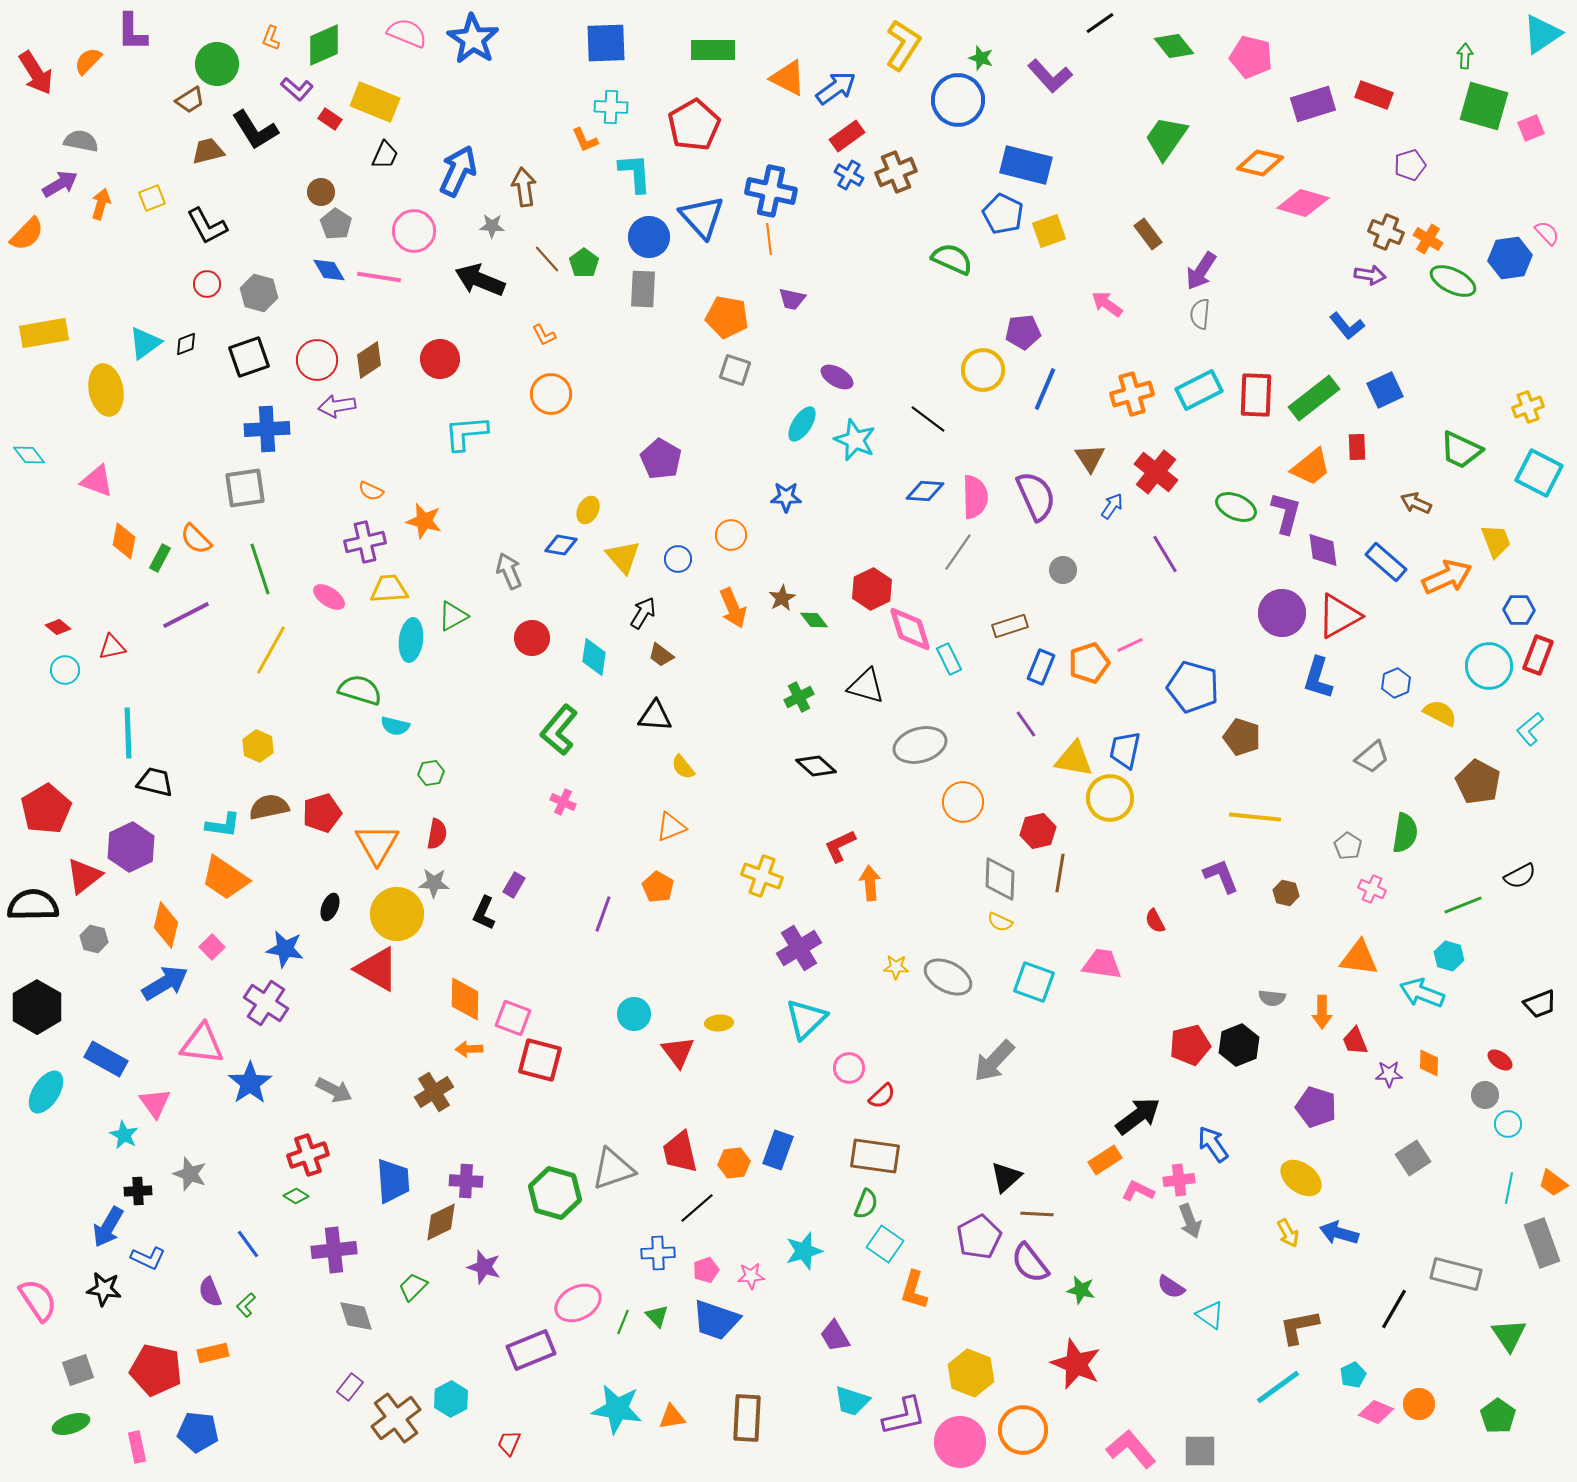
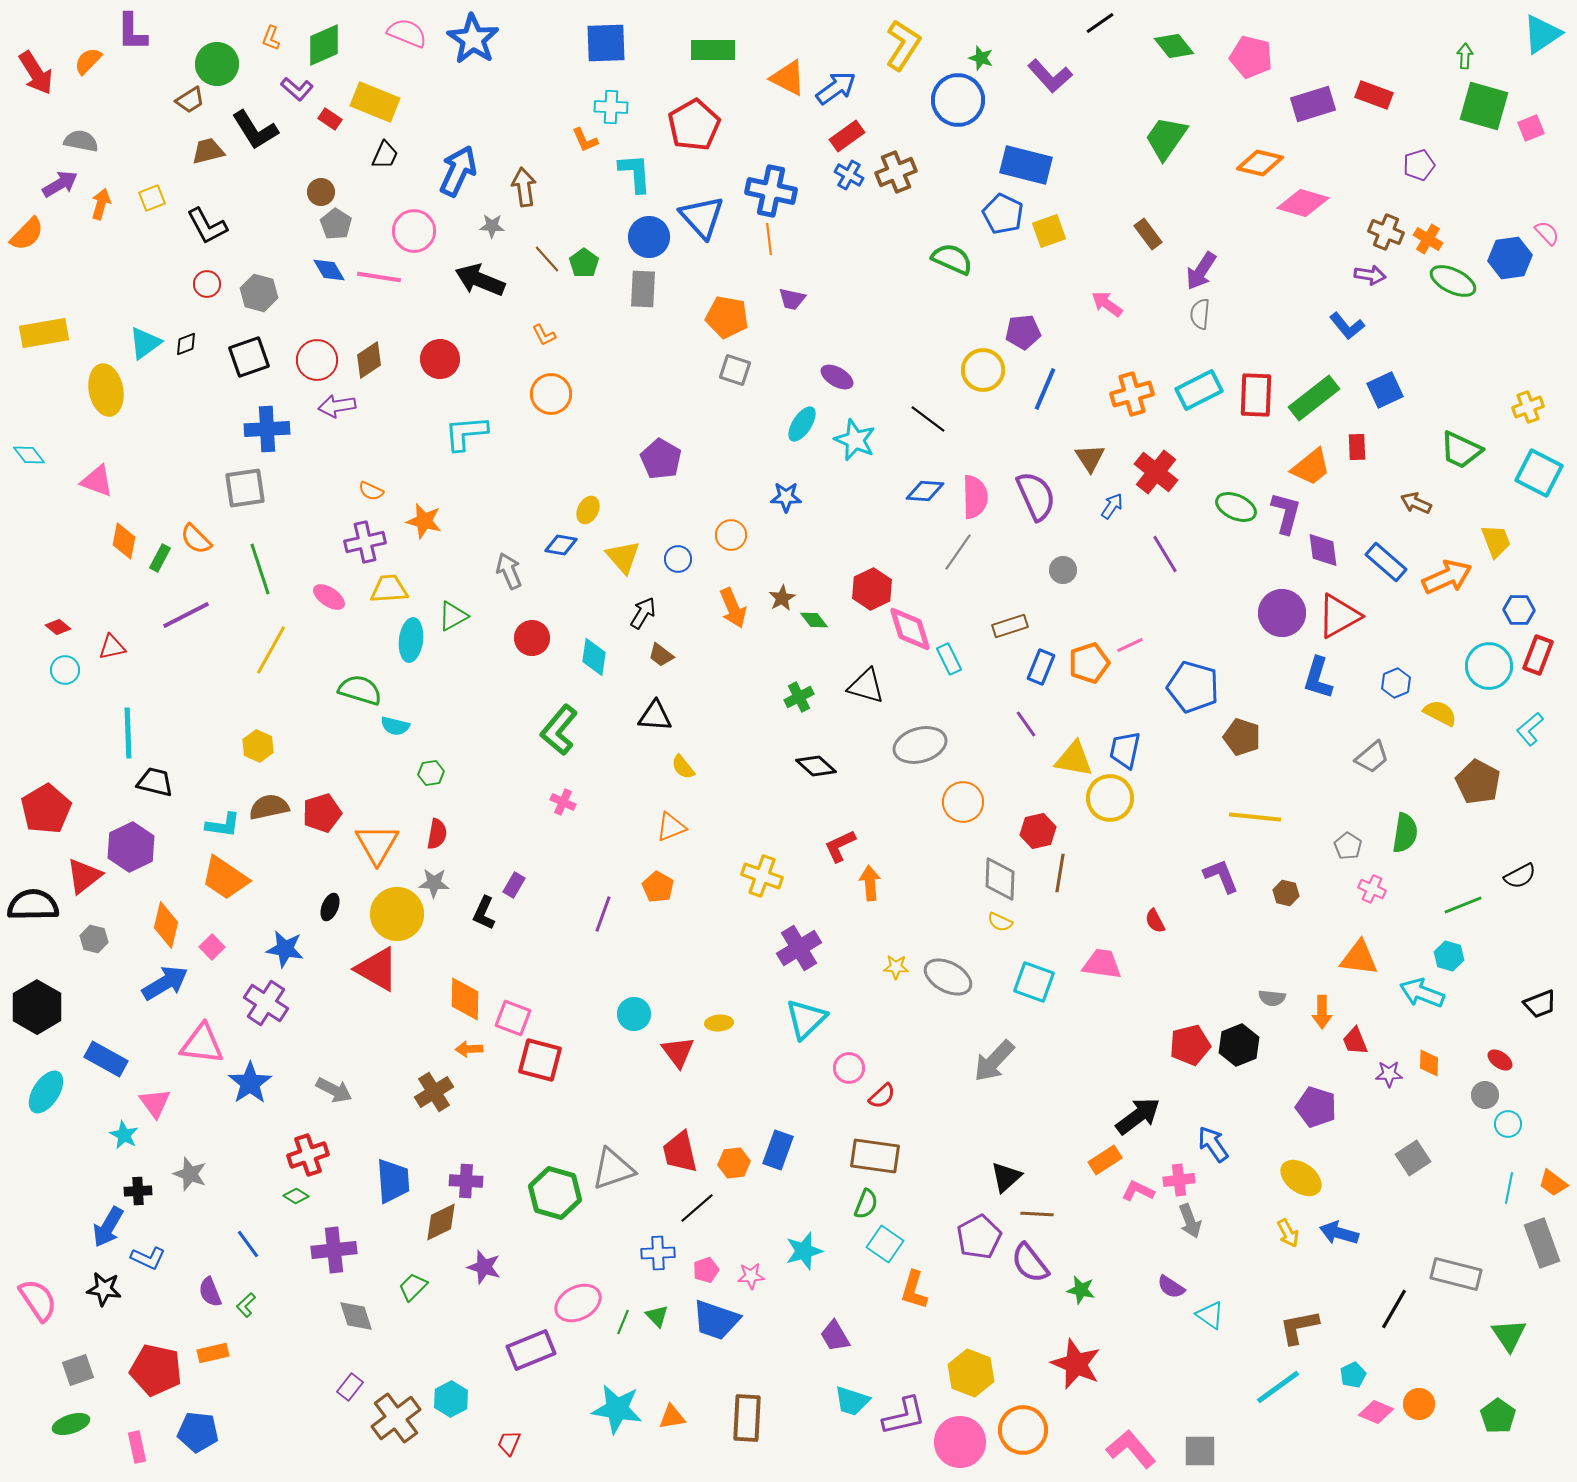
purple pentagon at (1410, 165): moved 9 px right
